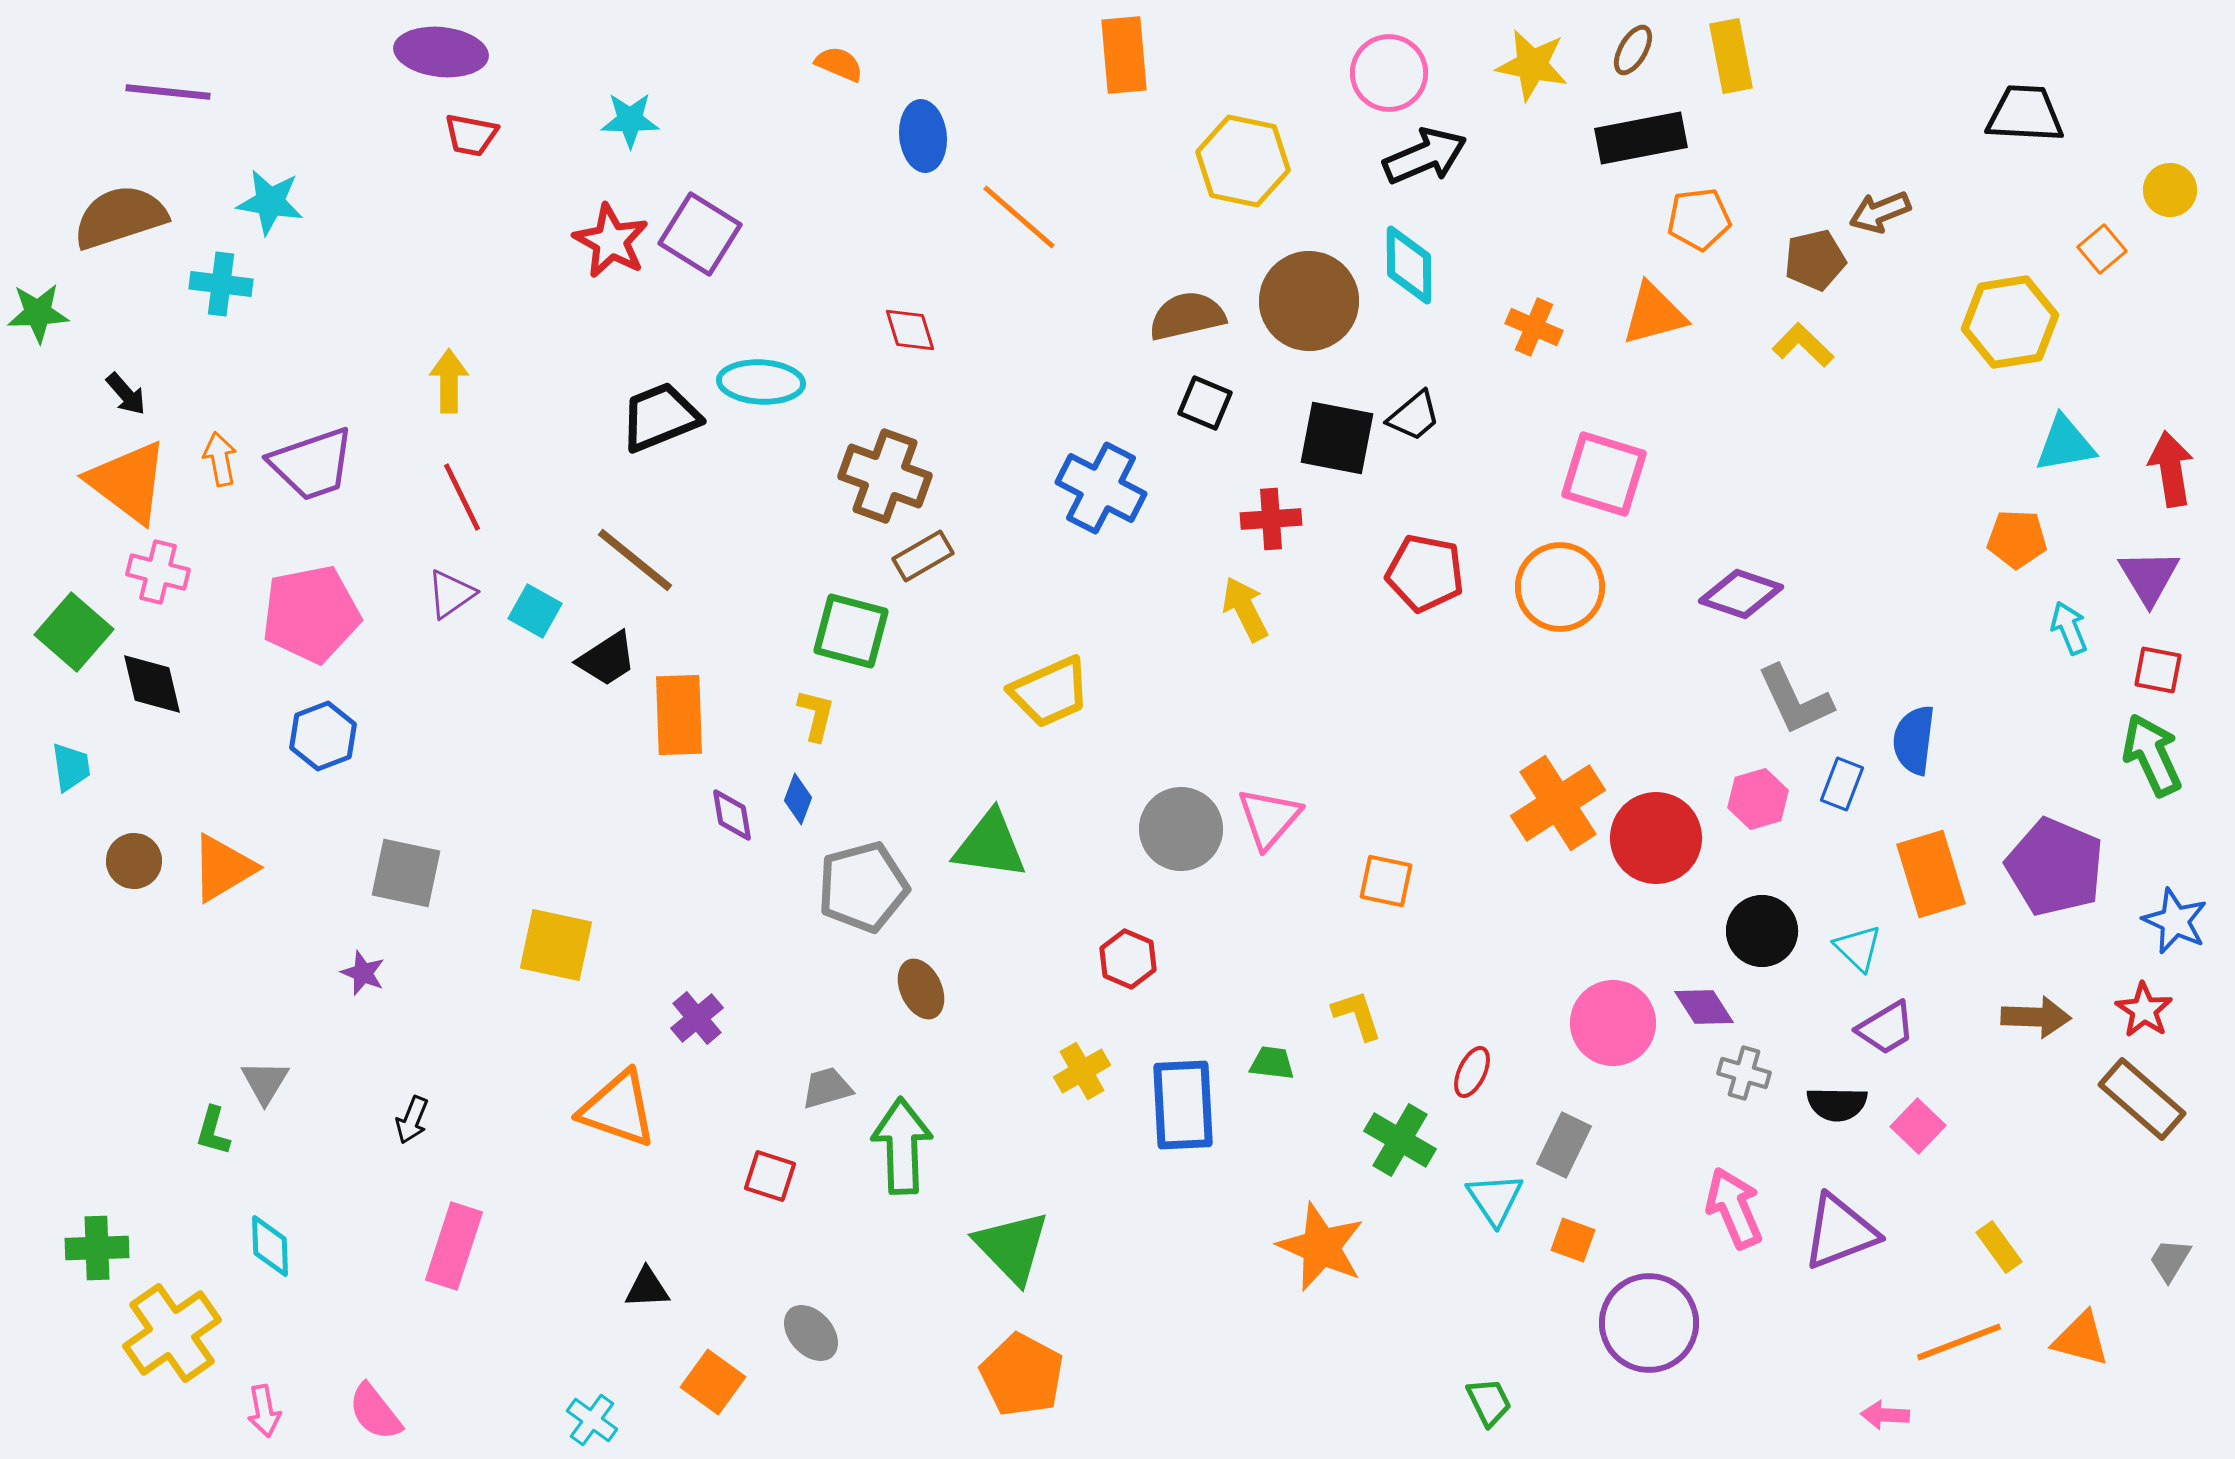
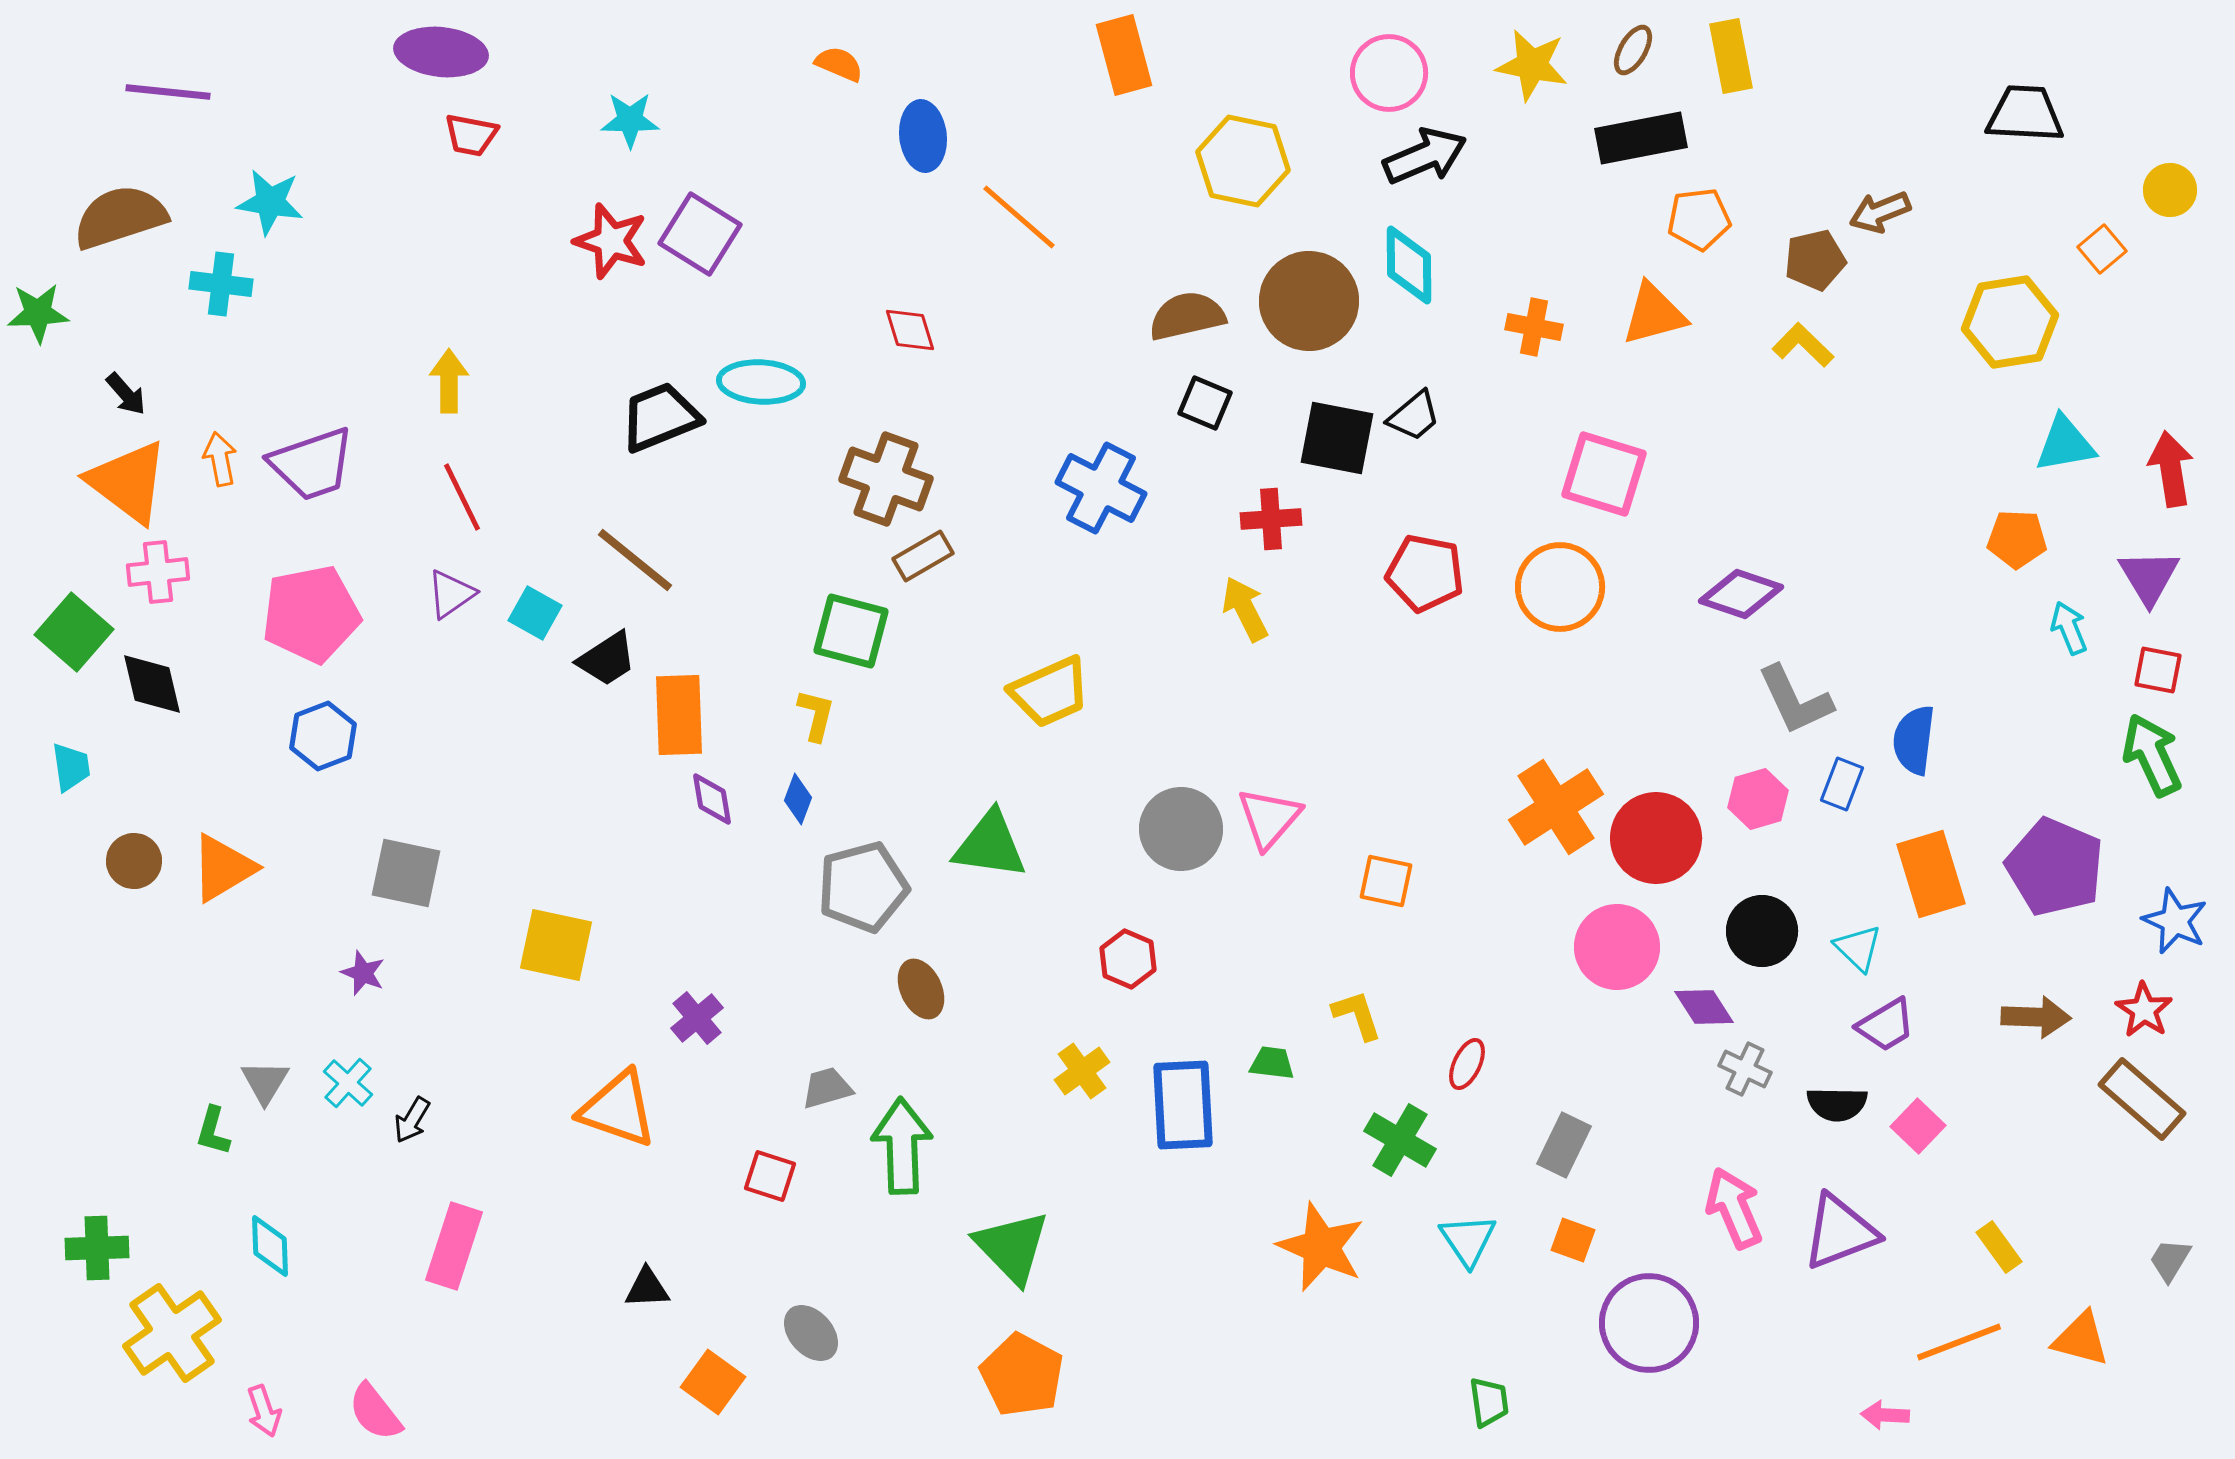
orange rectangle at (1124, 55): rotated 10 degrees counterclockwise
red star at (611, 241): rotated 10 degrees counterclockwise
orange cross at (1534, 327): rotated 12 degrees counterclockwise
brown cross at (885, 476): moved 1 px right, 3 px down
pink cross at (158, 572): rotated 20 degrees counterclockwise
cyan square at (535, 611): moved 2 px down
orange cross at (1558, 803): moved 2 px left, 4 px down
purple diamond at (732, 815): moved 20 px left, 16 px up
pink circle at (1613, 1023): moved 4 px right, 76 px up
purple trapezoid at (1886, 1028): moved 3 px up
yellow cross at (1082, 1071): rotated 6 degrees counterclockwise
red ellipse at (1472, 1072): moved 5 px left, 8 px up
gray cross at (1744, 1073): moved 1 px right, 4 px up; rotated 9 degrees clockwise
black arrow at (412, 1120): rotated 9 degrees clockwise
cyan triangle at (1495, 1199): moved 27 px left, 41 px down
green trapezoid at (1489, 1402): rotated 18 degrees clockwise
pink arrow at (264, 1411): rotated 9 degrees counterclockwise
cyan cross at (592, 1420): moved 244 px left, 337 px up; rotated 6 degrees clockwise
